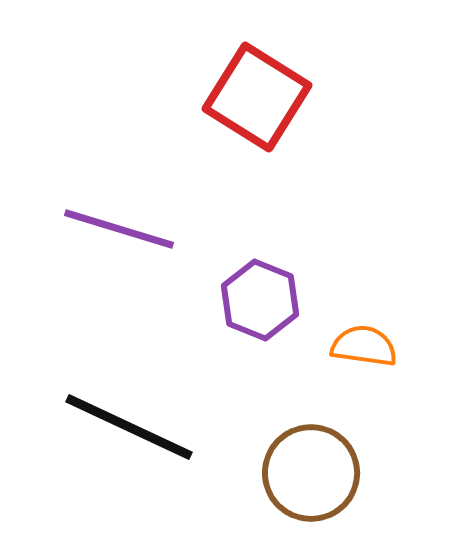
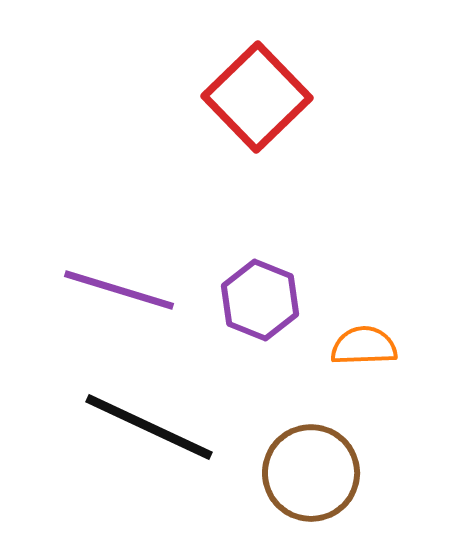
red square: rotated 14 degrees clockwise
purple line: moved 61 px down
orange semicircle: rotated 10 degrees counterclockwise
black line: moved 20 px right
